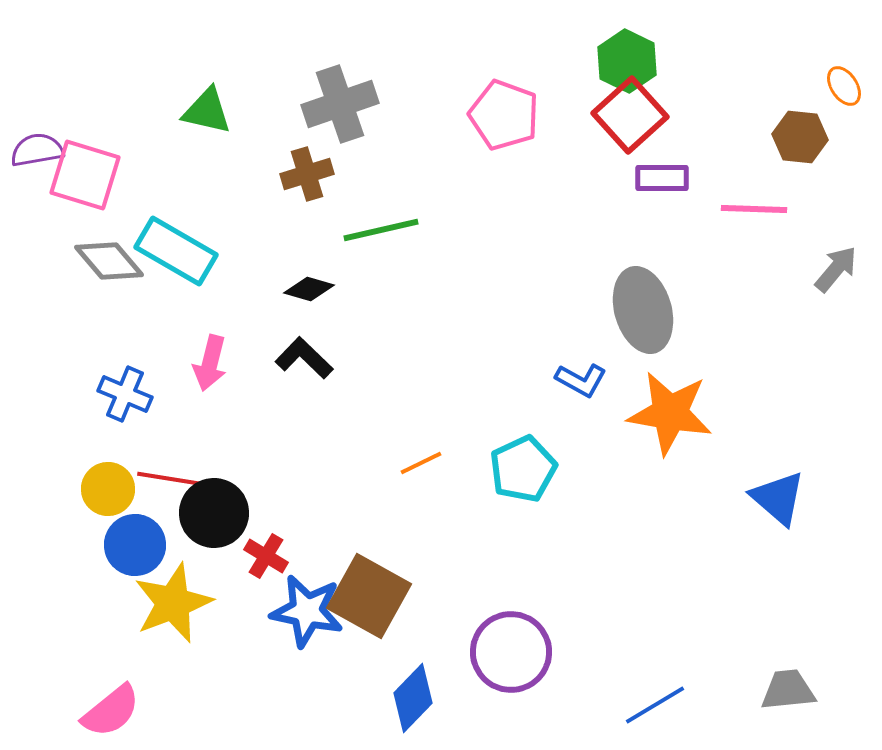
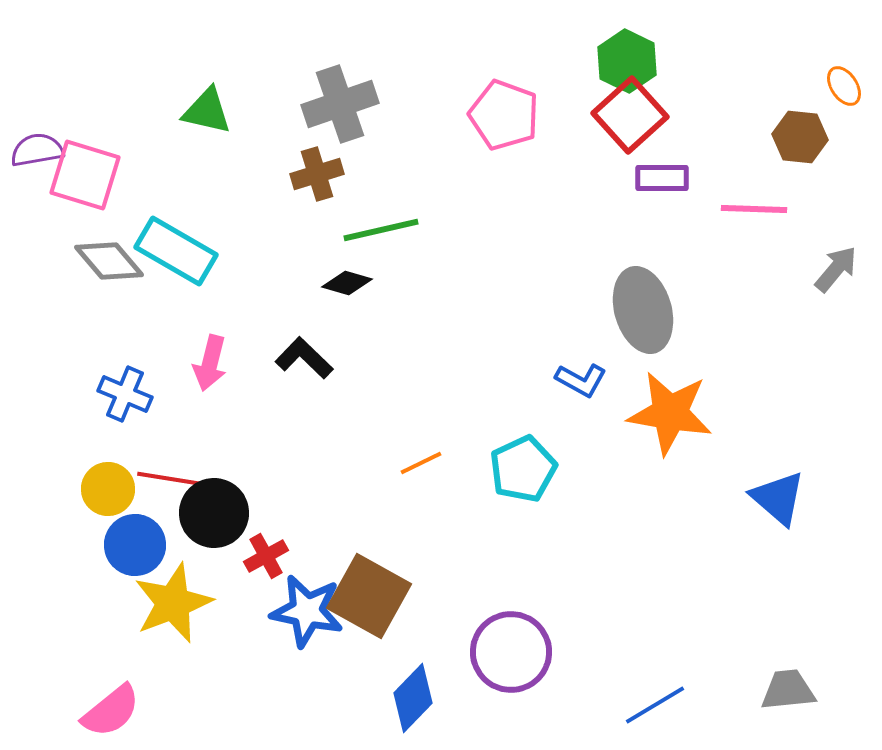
brown cross: moved 10 px right
black diamond: moved 38 px right, 6 px up
red cross: rotated 30 degrees clockwise
